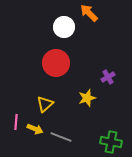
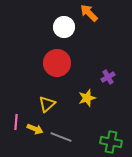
red circle: moved 1 px right
yellow triangle: moved 2 px right
